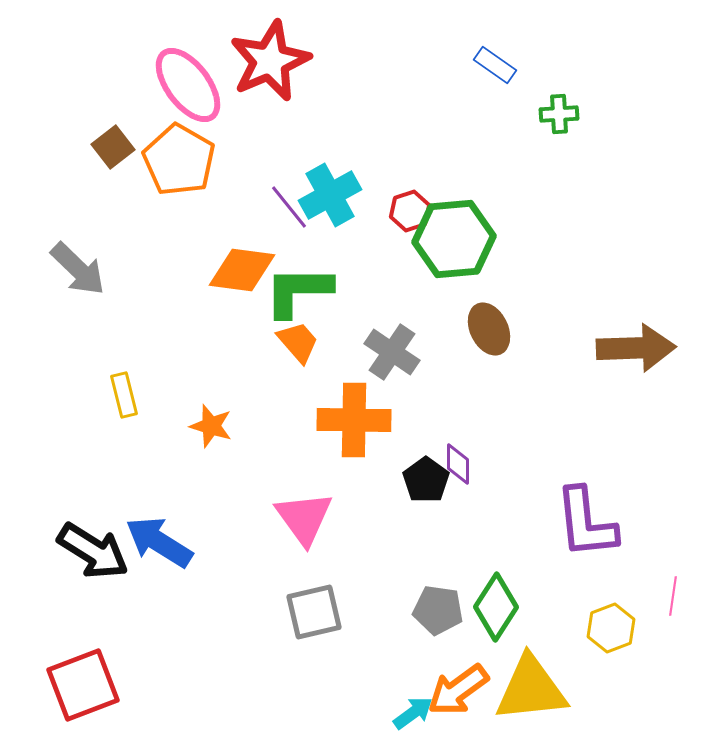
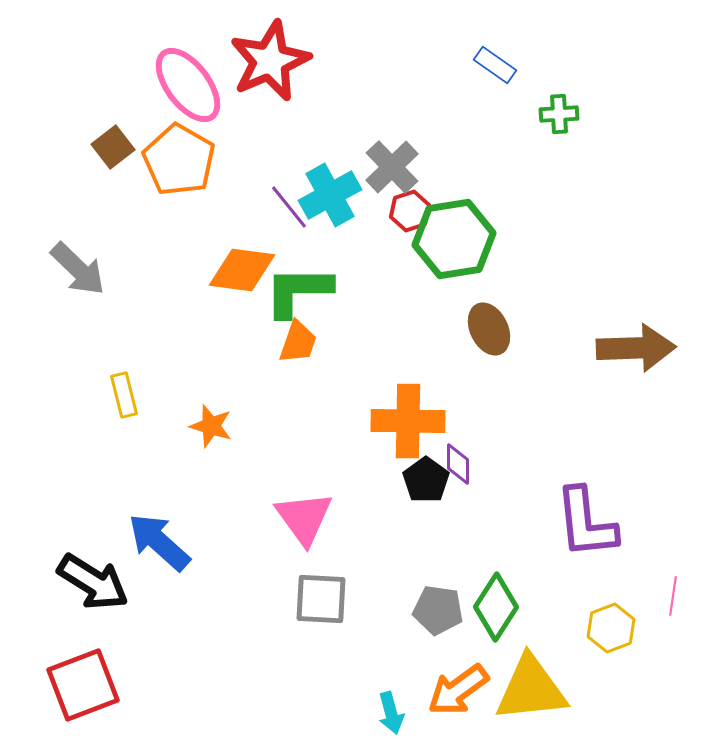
green hexagon: rotated 4 degrees counterclockwise
orange trapezoid: rotated 60 degrees clockwise
gray cross: moved 185 px up; rotated 12 degrees clockwise
orange cross: moved 54 px right, 1 px down
blue arrow: rotated 10 degrees clockwise
black arrow: moved 31 px down
gray square: moved 7 px right, 13 px up; rotated 16 degrees clockwise
cyan arrow: moved 22 px left; rotated 111 degrees clockwise
